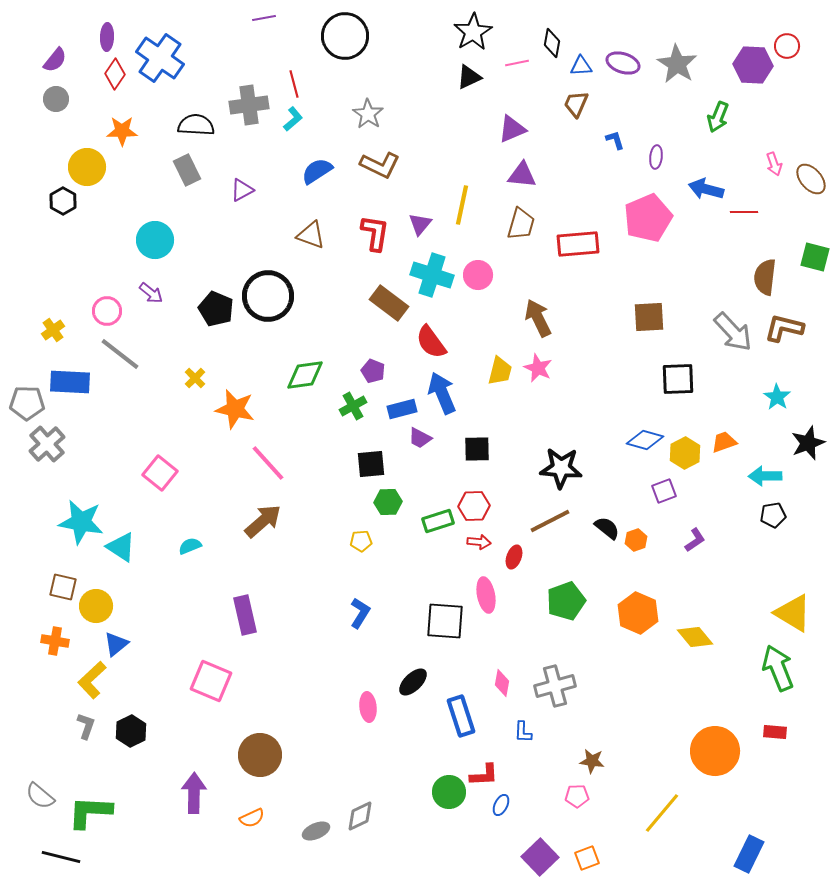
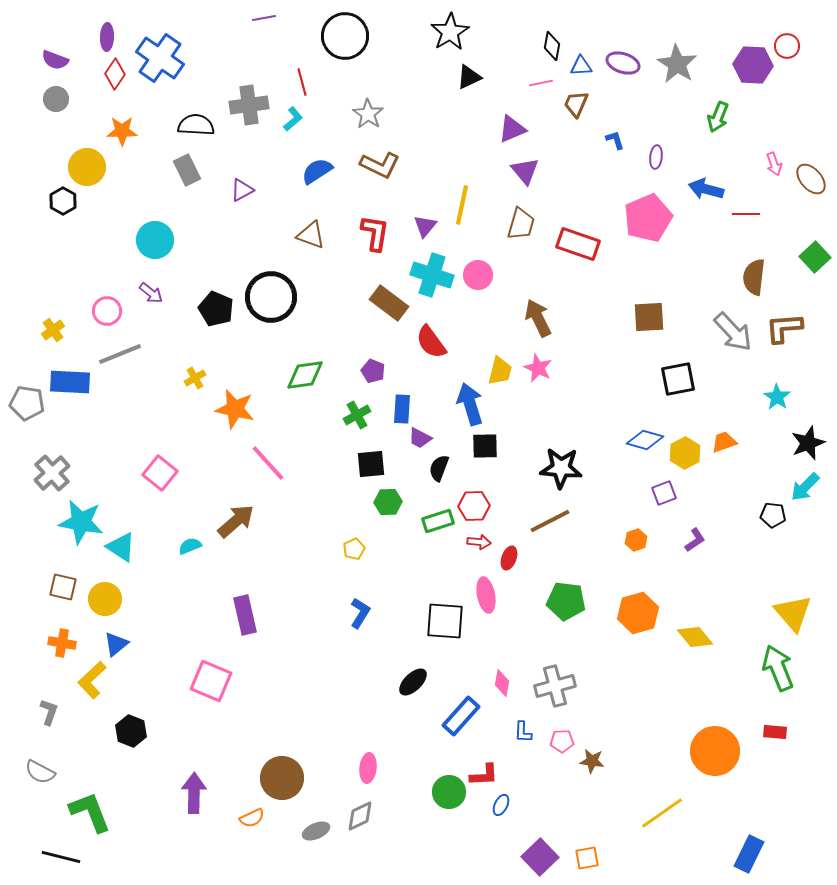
black star at (473, 32): moved 23 px left
black diamond at (552, 43): moved 3 px down
purple semicircle at (55, 60): rotated 72 degrees clockwise
pink line at (517, 63): moved 24 px right, 20 px down
red line at (294, 84): moved 8 px right, 2 px up
purple triangle at (522, 175): moved 3 px right, 4 px up; rotated 44 degrees clockwise
red line at (744, 212): moved 2 px right, 2 px down
purple triangle at (420, 224): moved 5 px right, 2 px down
red rectangle at (578, 244): rotated 24 degrees clockwise
green square at (815, 257): rotated 32 degrees clockwise
brown semicircle at (765, 277): moved 11 px left
black circle at (268, 296): moved 3 px right, 1 px down
brown L-shape at (784, 328): rotated 18 degrees counterclockwise
gray line at (120, 354): rotated 60 degrees counterclockwise
yellow cross at (195, 378): rotated 15 degrees clockwise
black square at (678, 379): rotated 9 degrees counterclockwise
blue arrow at (442, 393): moved 28 px right, 11 px down; rotated 6 degrees clockwise
gray pentagon at (27, 403): rotated 8 degrees clockwise
green cross at (353, 406): moved 4 px right, 9 px down
blue rectangle at (402, 409): rotated 72 degrees counterclockwise
gray cross at (47, 444): moved 5 px right, 29 px down
black square at (477, 449): moved 8 px right, 3 px up
cyan arrow at (765, 476): moved 40 px right, 11 px down; rotated 44 degrees counterclockwise
purple square at (664, 491): moved 2 px down
black pentagon at (773, 515): rotated 15 degrees clockwise
brown arrow at (263, 521): moved 27 px left
black semicircle at (607, 528): moved 168 px left, 60 px up; rotated 108 degrees counterclockwise
yellow pentagon at (361, 541): moved 7 px left, 8 px down; rotated 20 degrees counterclockwise
red ellipse at (514, 557): moved 5 px left, 1 px down
green pentagon at (566, 601): rotated 27 degrees clockwise
yellow circle at (96, 606): moved 9 px right, 7 px up
orange hexagon at (638, 613): rotated 21 degrees clockwise
yellow triangle at (793, 613): rotated 18 degrees clockwise
orange cross at (55, 641): moved 7 px right, 2 px down
pink ellipse at (368, 707): moved 61 px down; rotated 12 degrees clockwise
blue rectangle at (461, 716): rotated 60 degrees clockwise
gray L-shape at (86, 726): moved 37 px left, 14 px up
black hexagon at (131, 731): rotated 12 degrees counterclockwise
brown circle at (260, 755): moved 22 px right, 23 px down
gray semicircle at (40, 796): moved 24 px up; rotated 12 degrees counterclockwise
pink pentagon at (577, 796): moved 15 px left, 55 px up
green L-shape at (90, 812): rotated 66 degrees clockwise
yellow line at (662, 813): rotated 15 degrees clockwise
orange square at (587, 858): rotated 10 degrees clockwise
